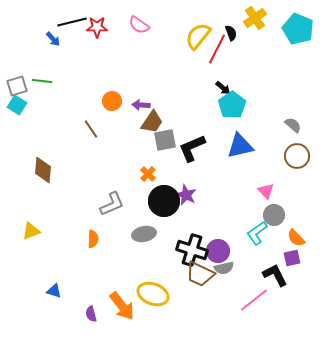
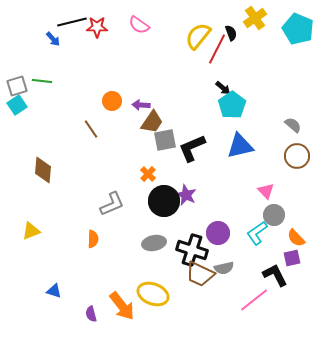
cyan square at (17, 105): rotated 24 degrees clockwise
gray ellipse at (144, 234): moved 10 px right, 9 px down
purple circle at (218, 251): moved 18 px up
